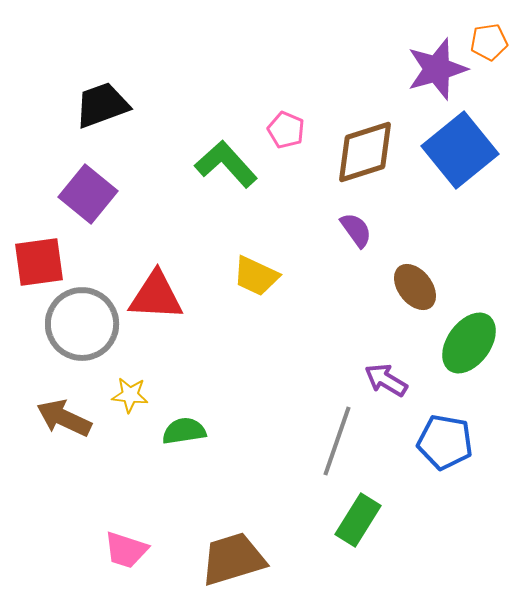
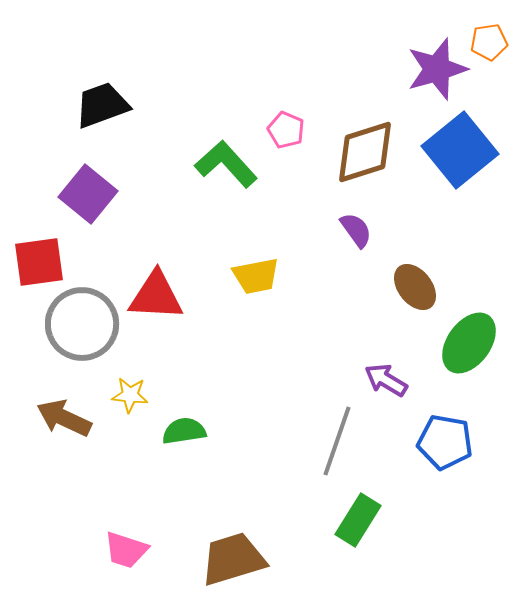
yellow trapezoid: rotated 36 degrees counterclockwise
